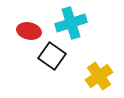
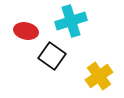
cyan cross: moved 2 px up
red ellipse: moved 3 px left
